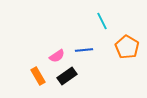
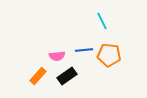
orange pentagon: moved 18 px left, 8 px down; rotated 25 degrees counterclockwise
pink semicircle: rotated 28 degrees clockwise
orange rectangle: rotated 72 degrees clockwise
